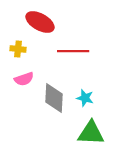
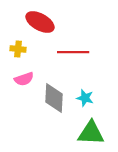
red line: moved 1 px down
